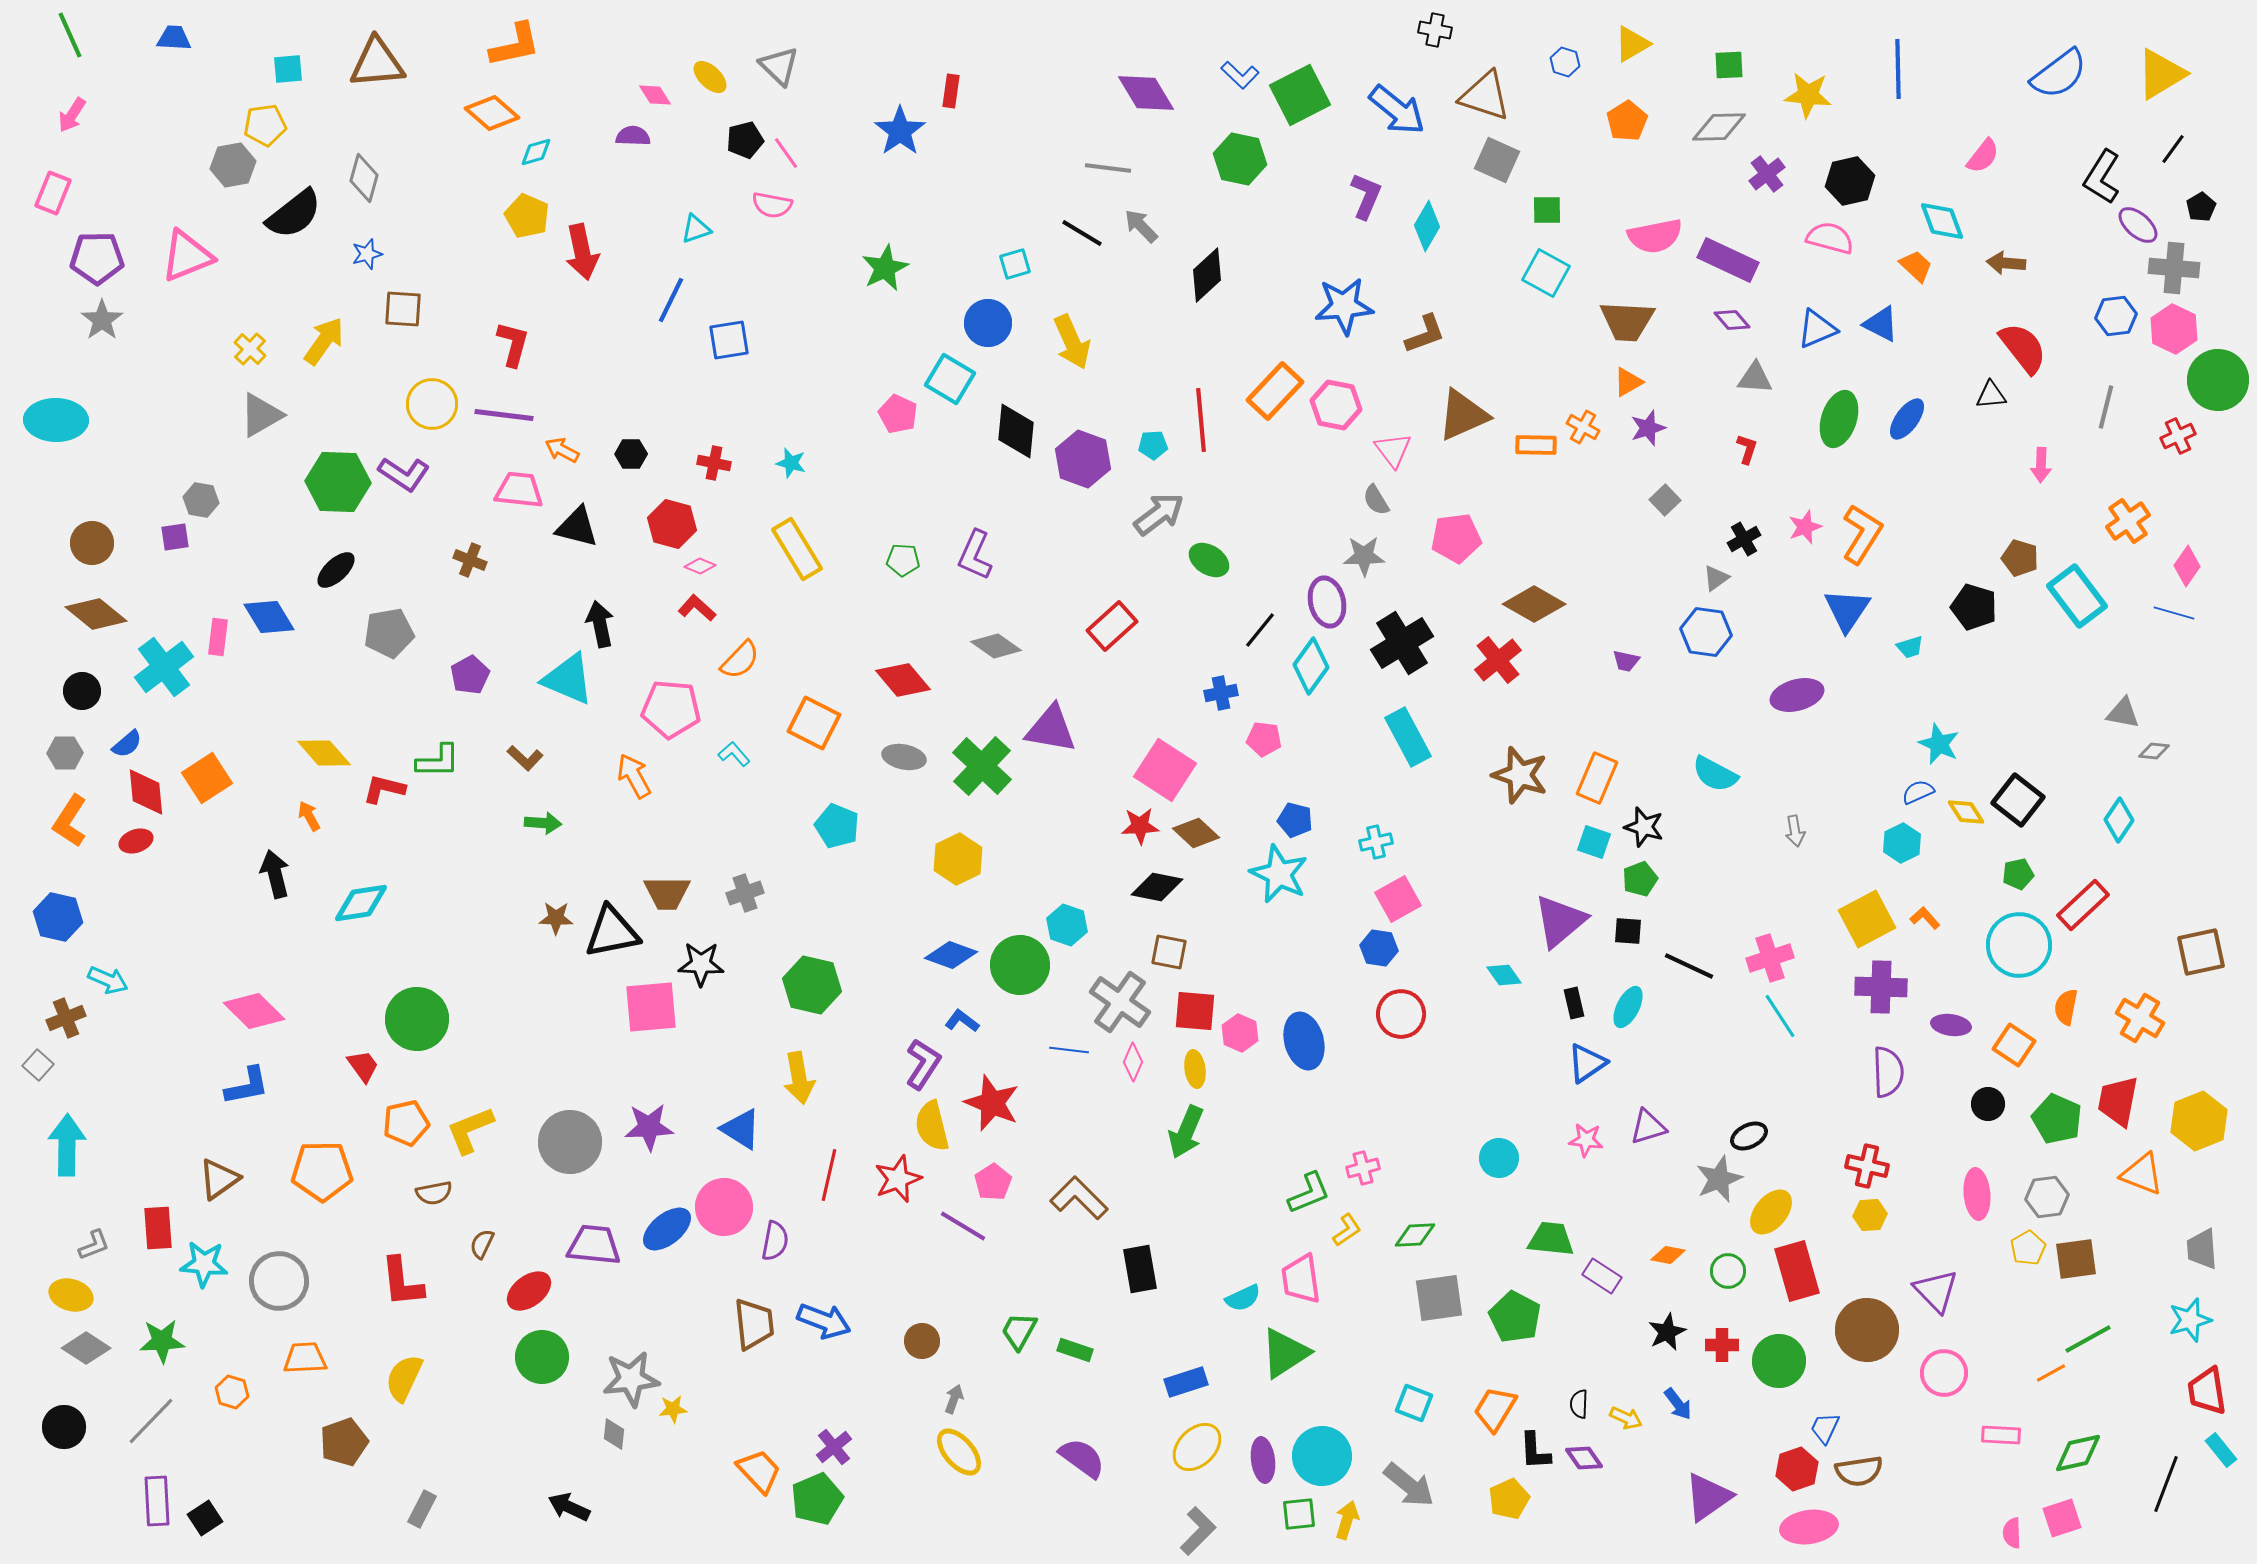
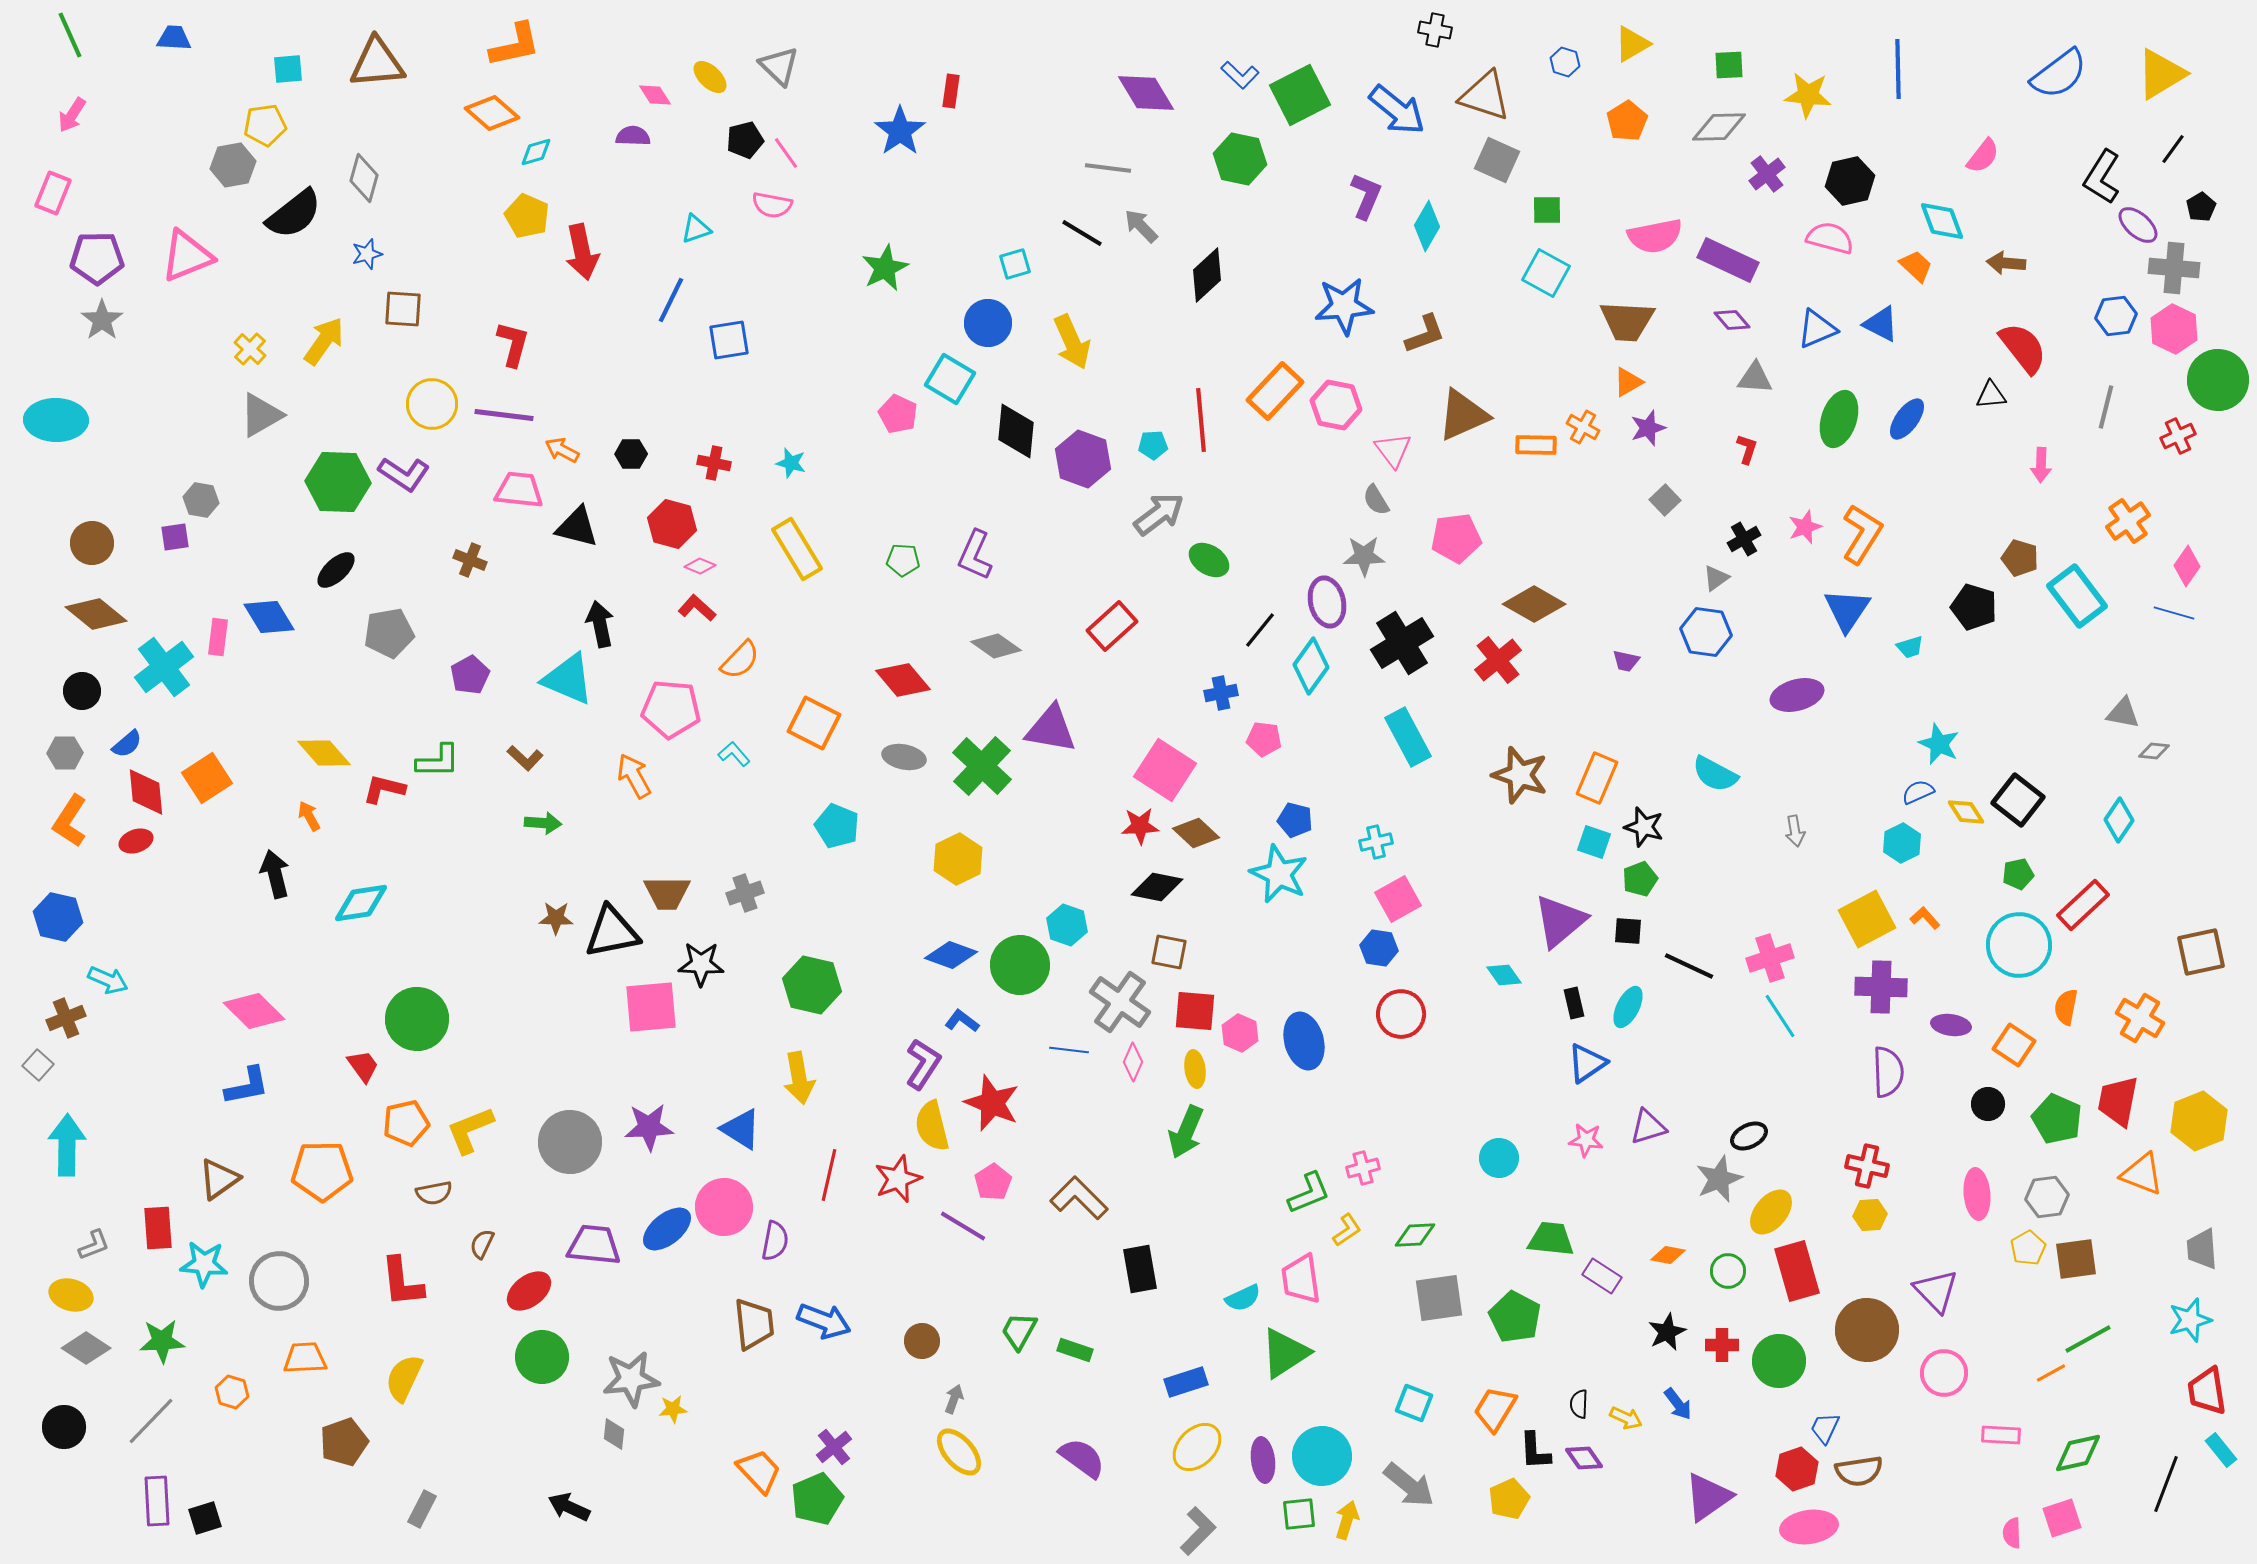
black square at (205, 1518): rotated 16 degrees clockwise
